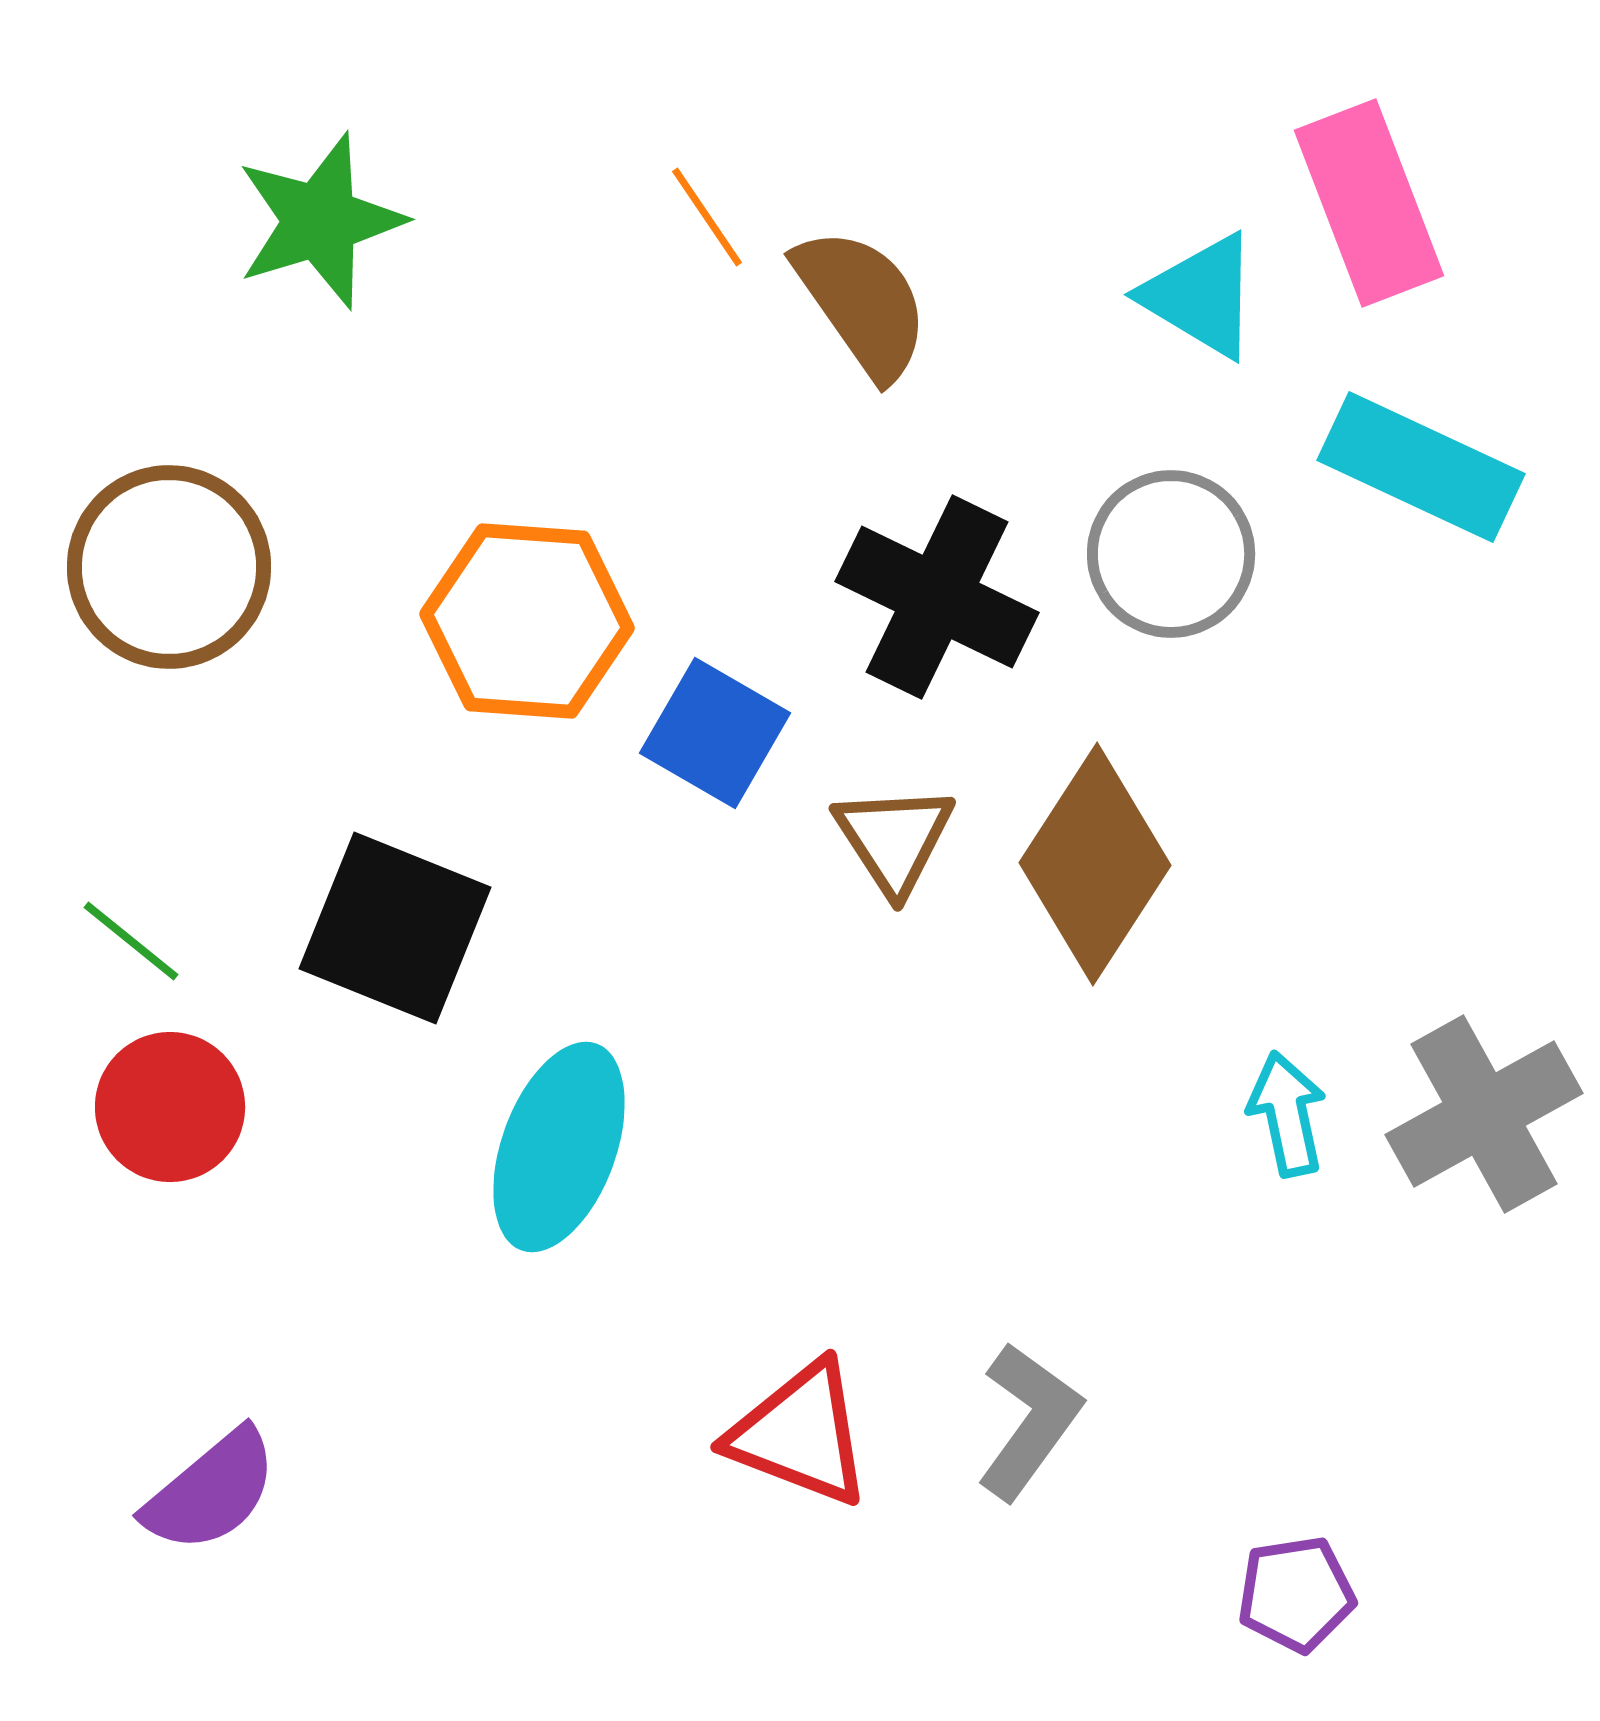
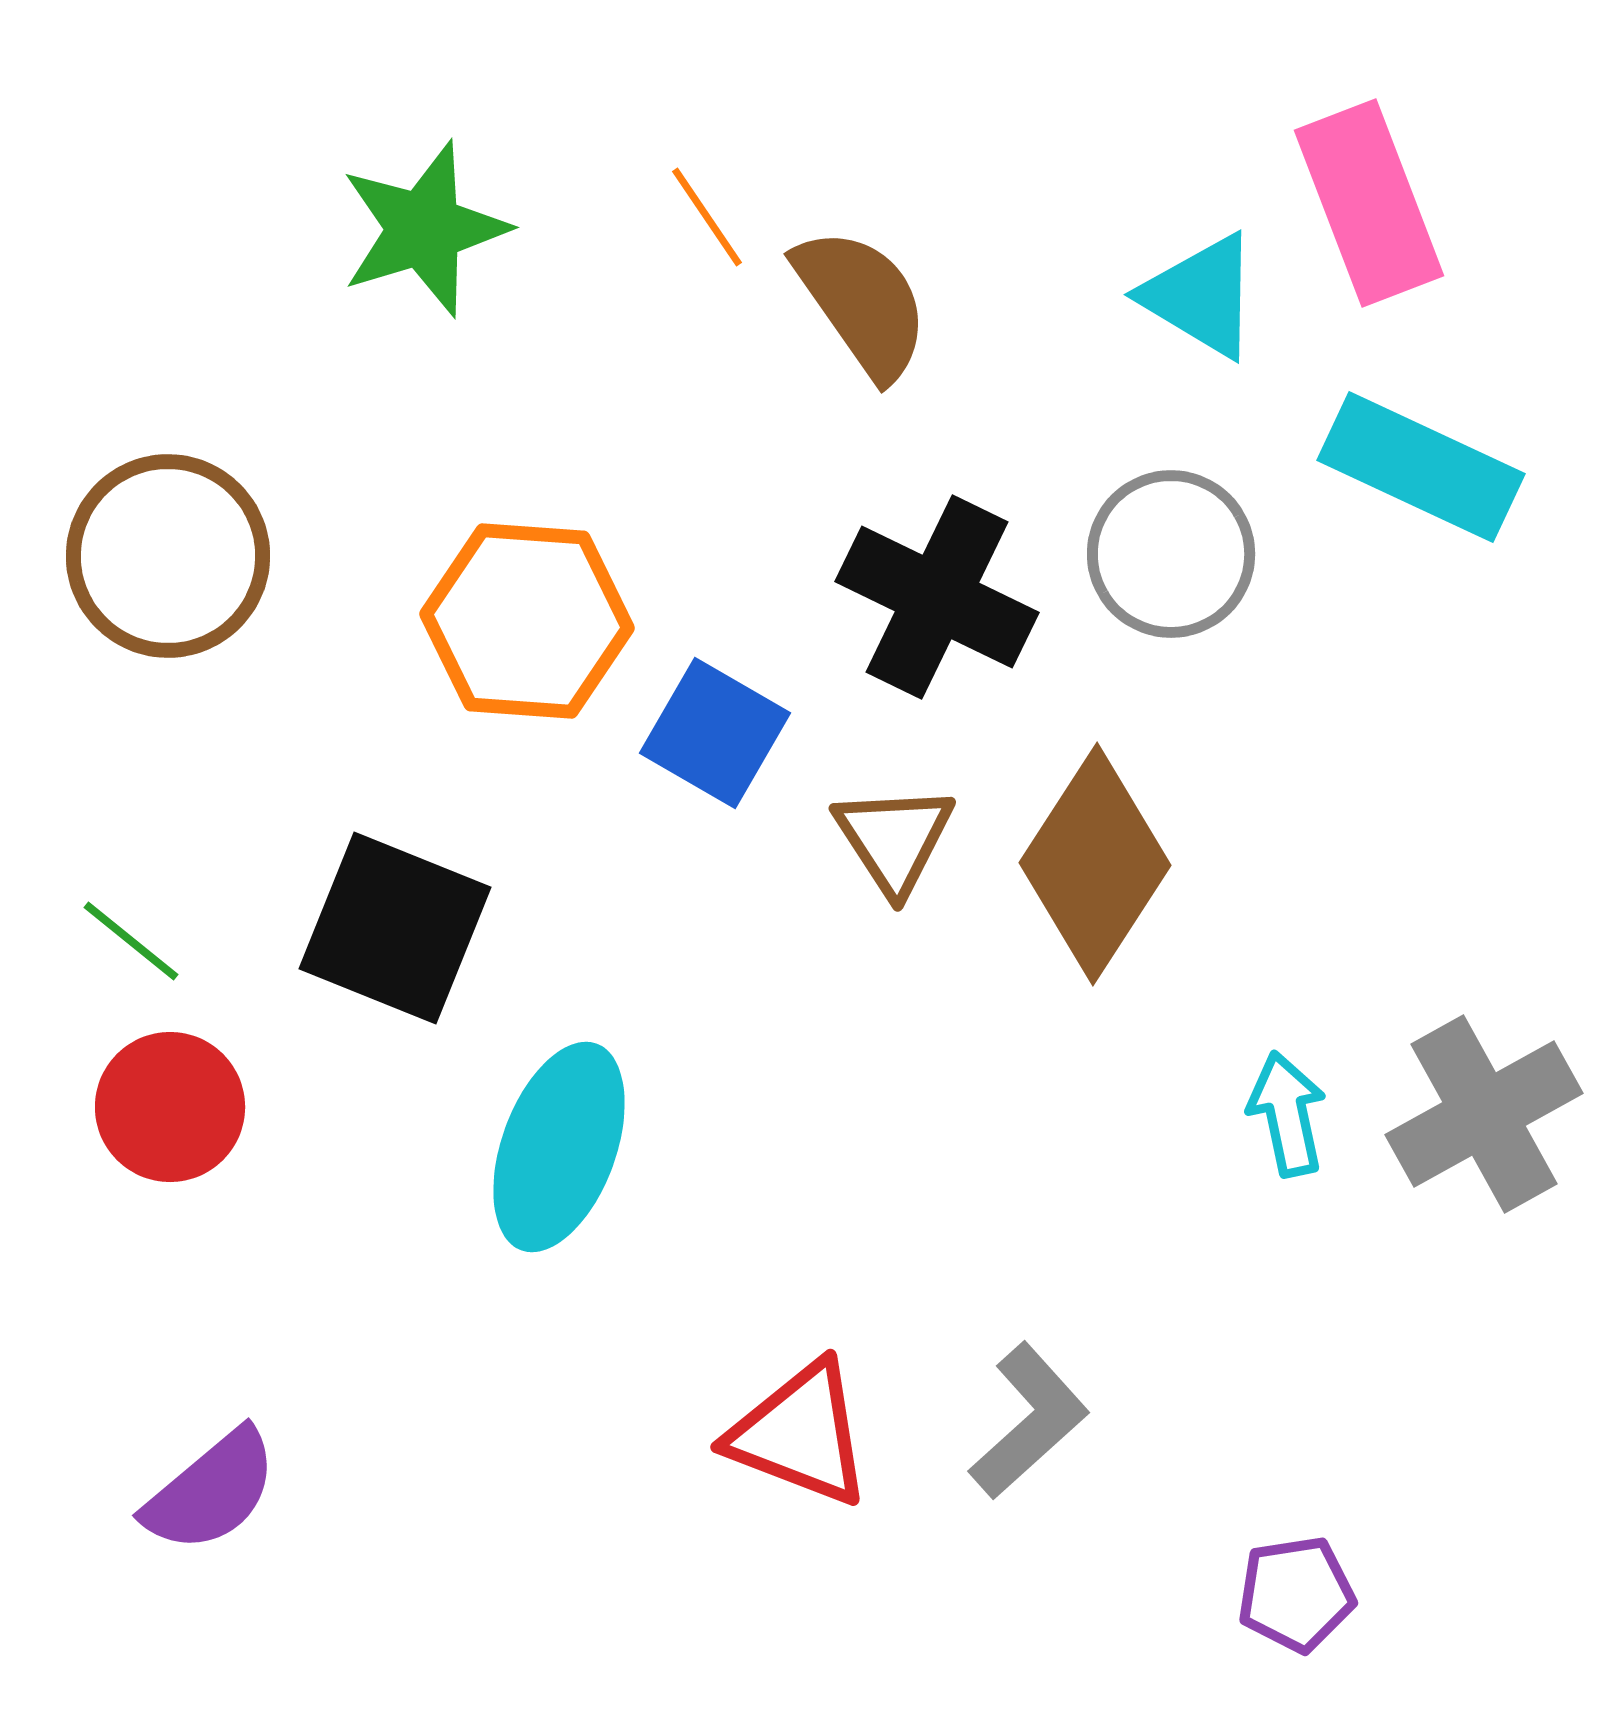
green star: moved 104 px right, 8 px down
brown circle: moved 1 px left, 11 px up
gray L-shape: rotated 12 degrees clockwise
